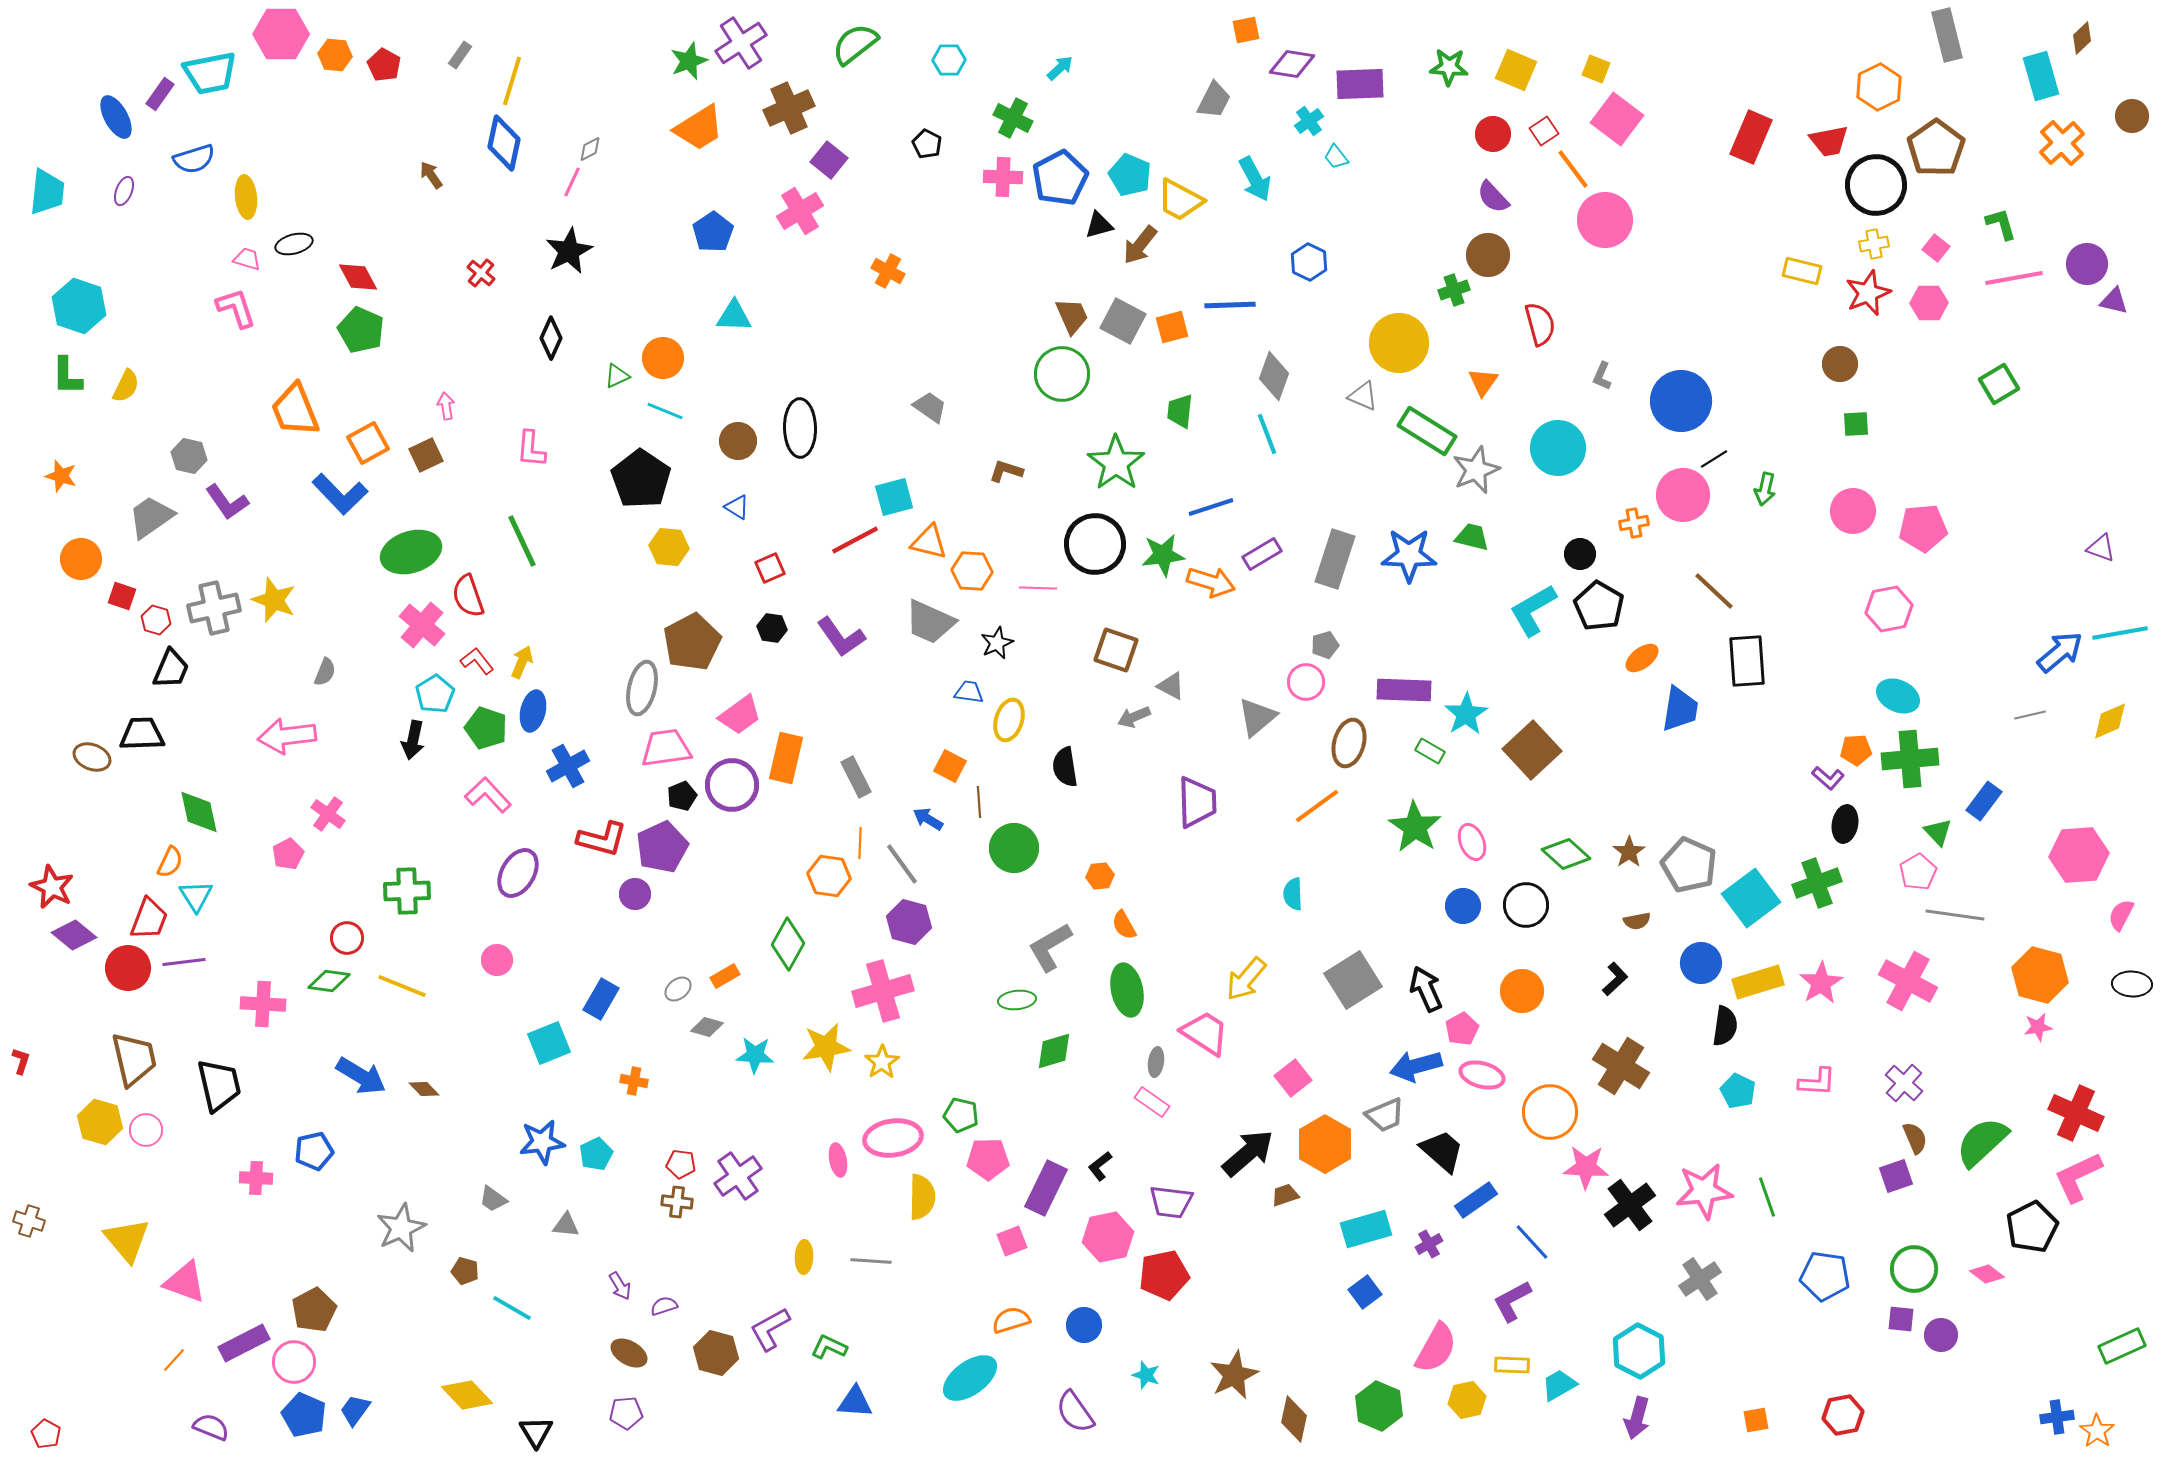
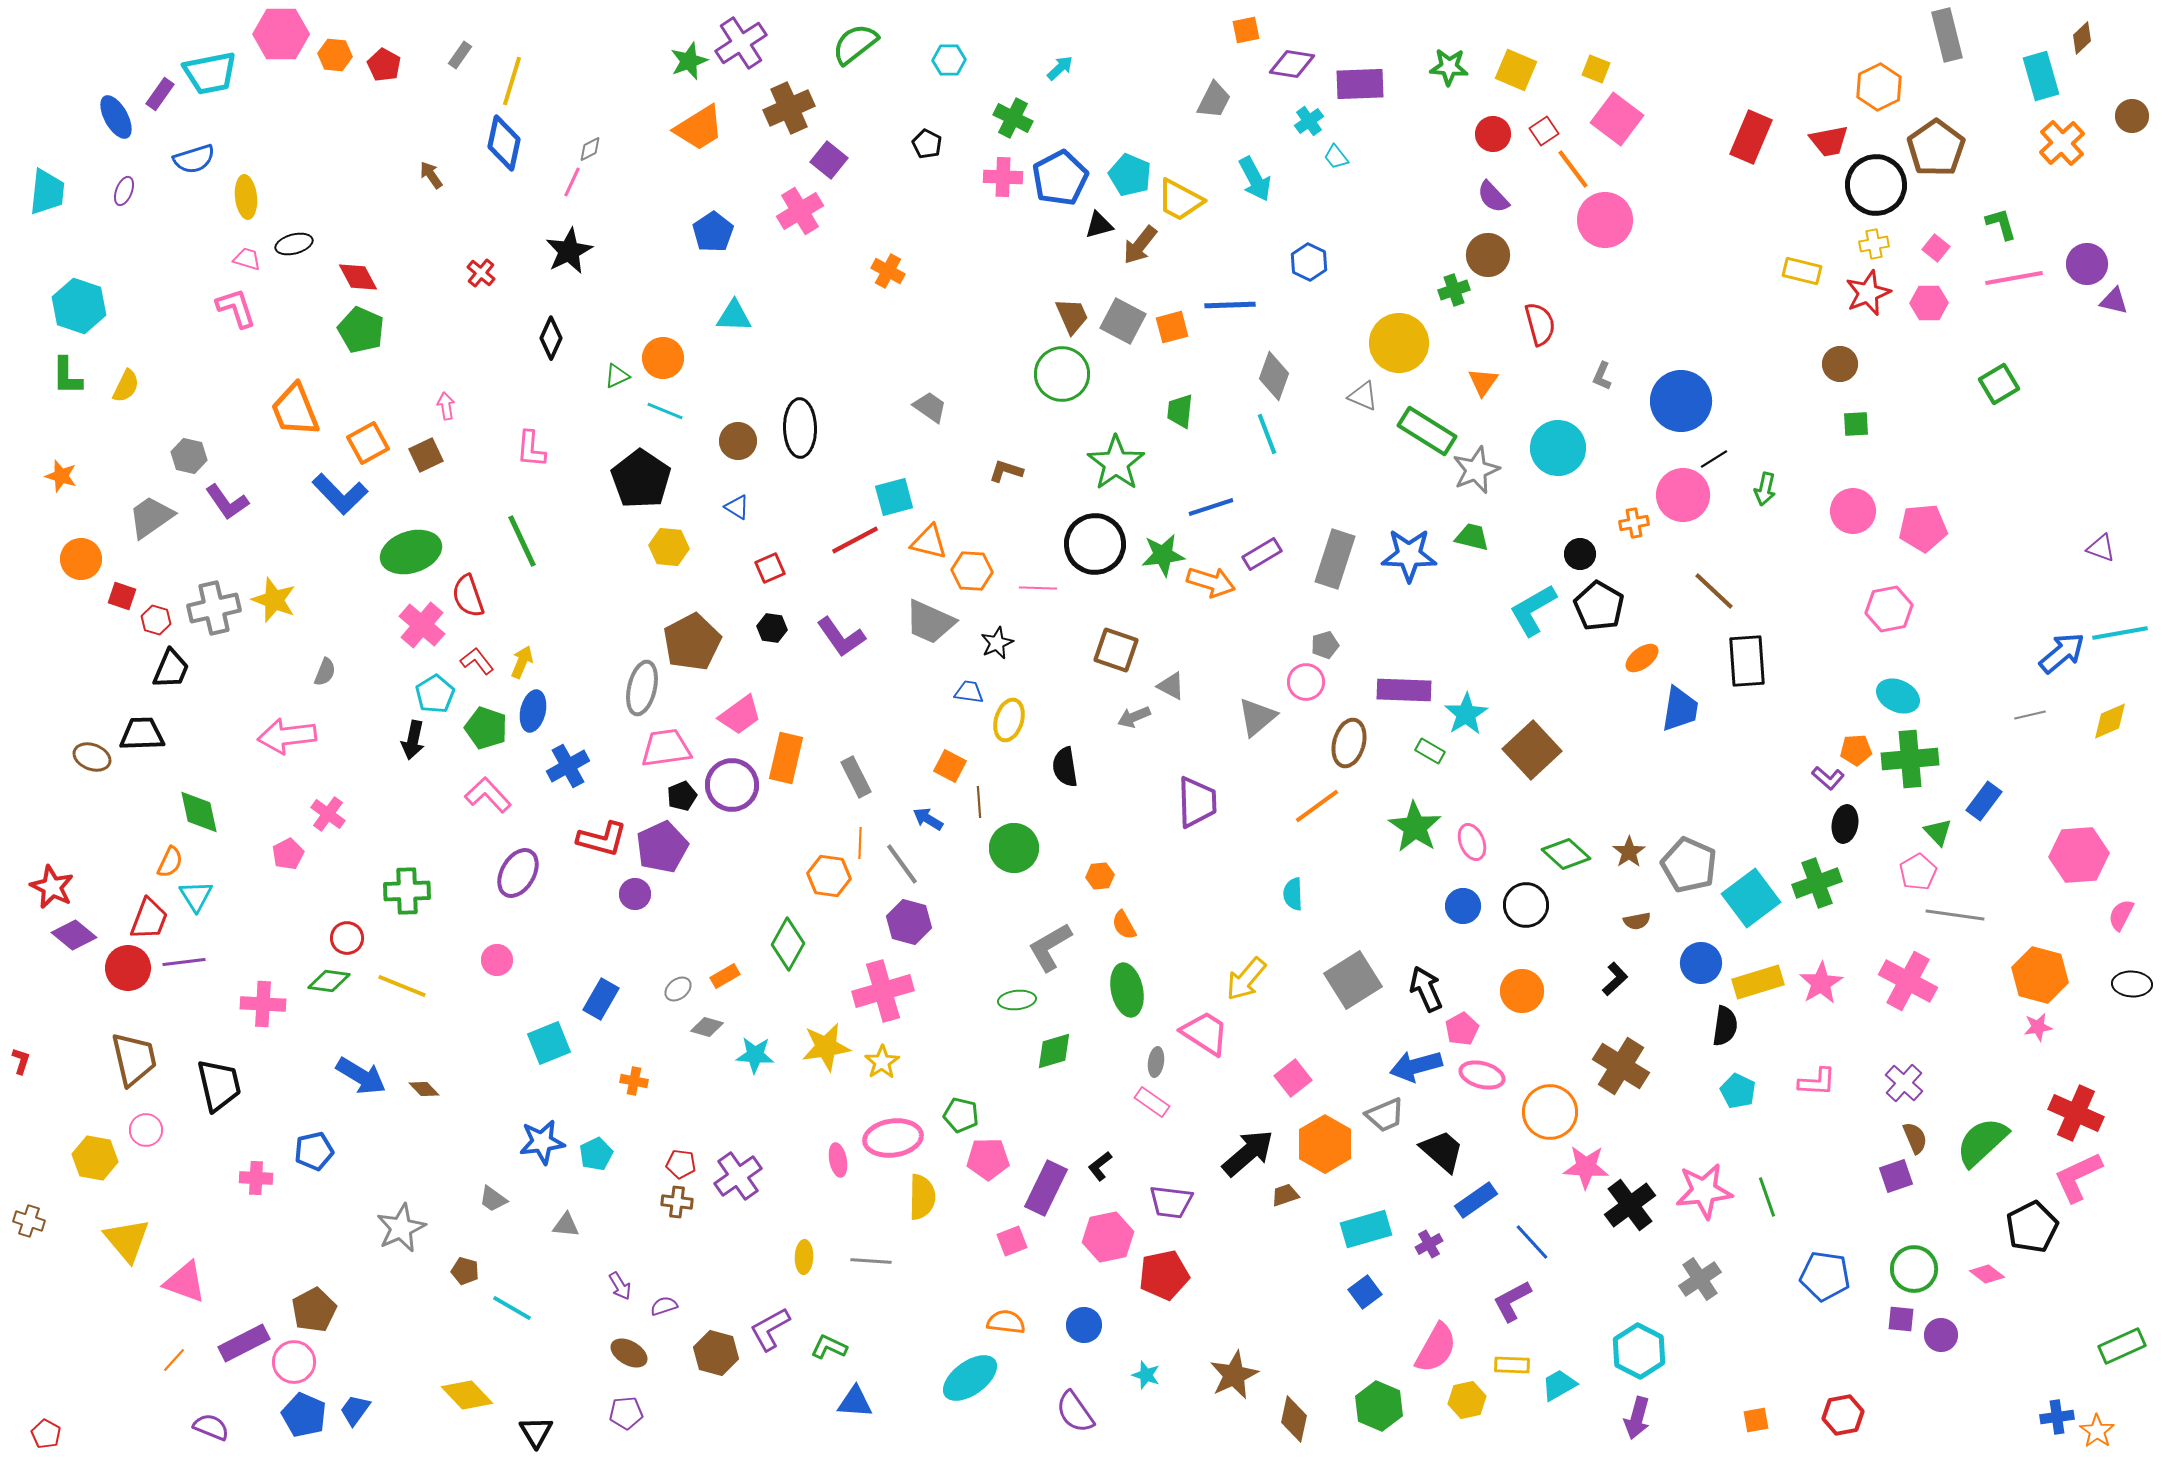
blue arrow at (2060, 652): moved 2 px right, 1 px down
yellow hexagon at (100, 1122): moved 5 px left, 36 px down; rotated 6 degrees counterclockwise
orange semicircle at (1011, 1320): moved 5 px left, 2 px down; rotated 24 degrees clockwise
